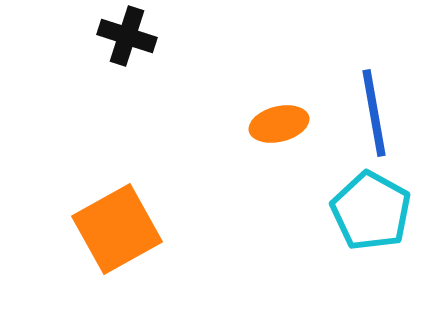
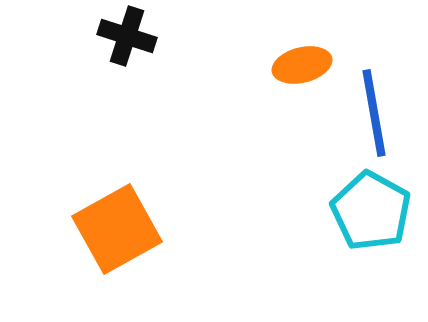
orange ellipse: moved 23 px right, 59 px up
